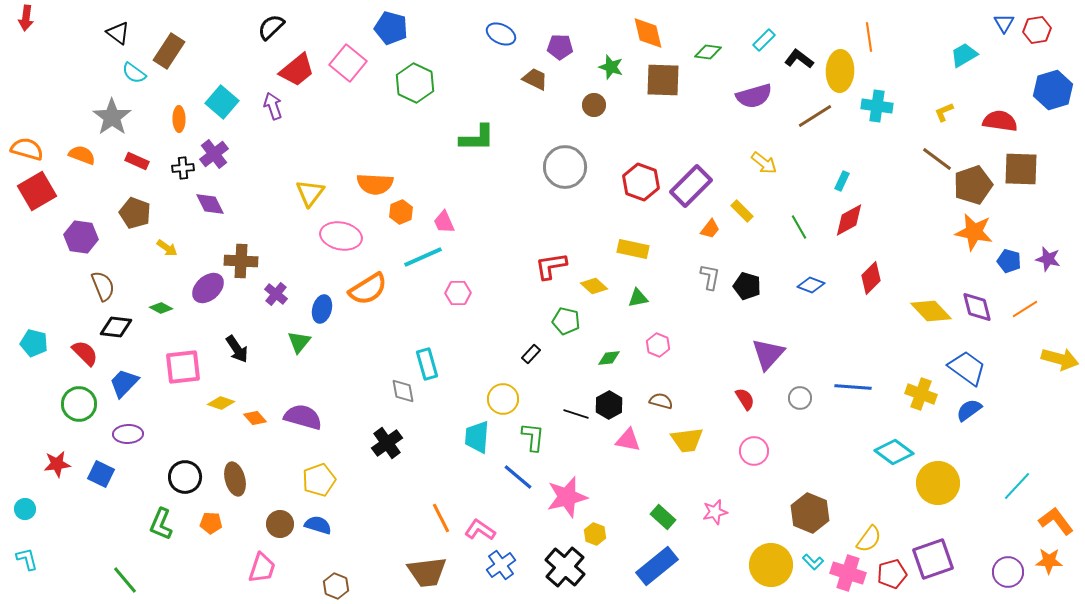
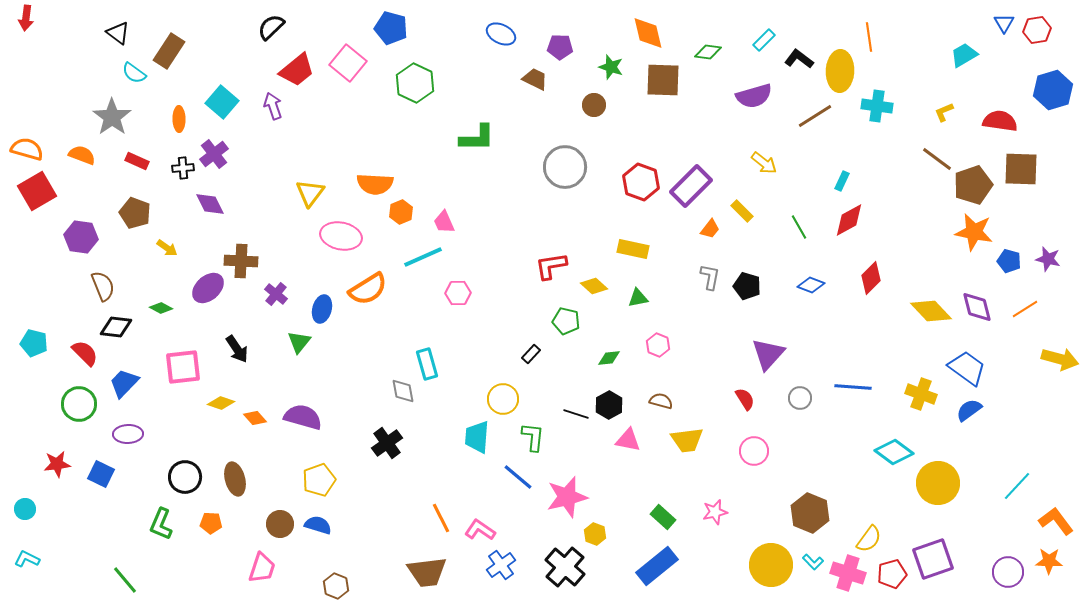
cyan L-shape at (27, 559): rotated 50 degrees counterclockwise
